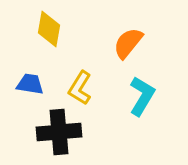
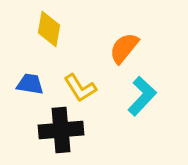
orange semicircle: moved 4 px left, 5 px down
yellow L-shape: rotated 64 degrees counterclockwise
cyan L-shape: rotated 12 degrees clockwise
black cross: moved 2 px right, 2 px up
